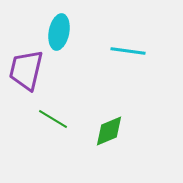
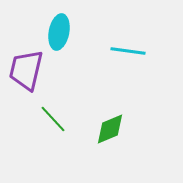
green line: rotated 16 degrees clockwise
green diamond: moved 1 px right, 2 px up
